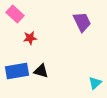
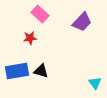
pink rectangle: moved 25 px right
purple trapezoid: rotated 70 degrees clockwise
cyan triangle: rotated 24 degrees counterclockwise
